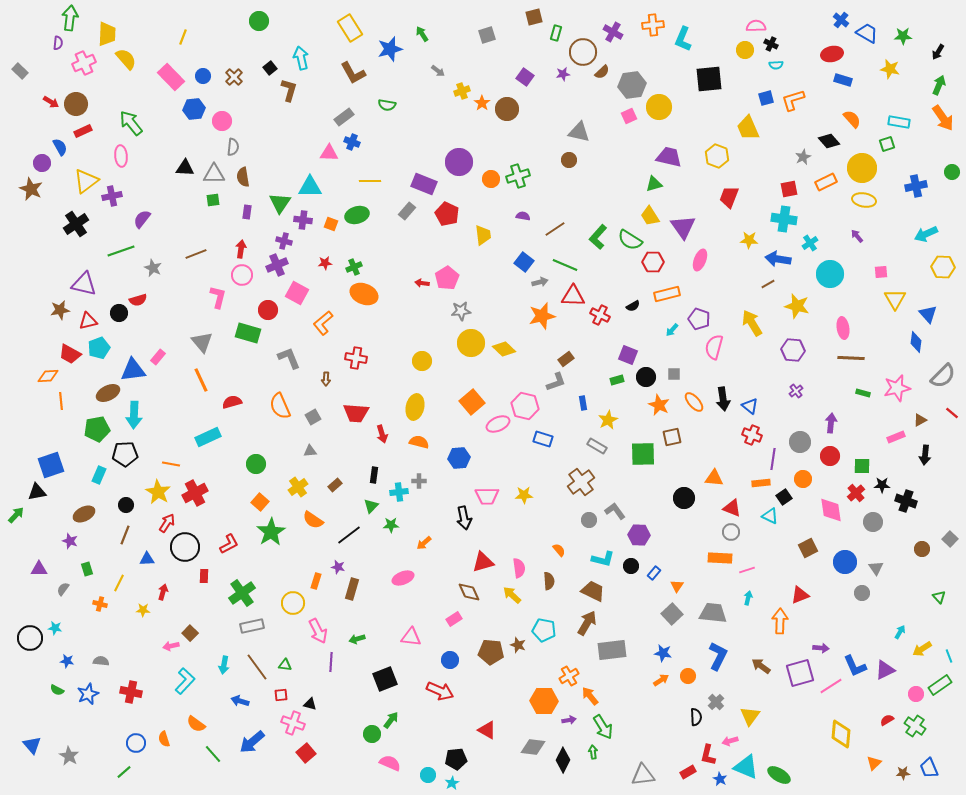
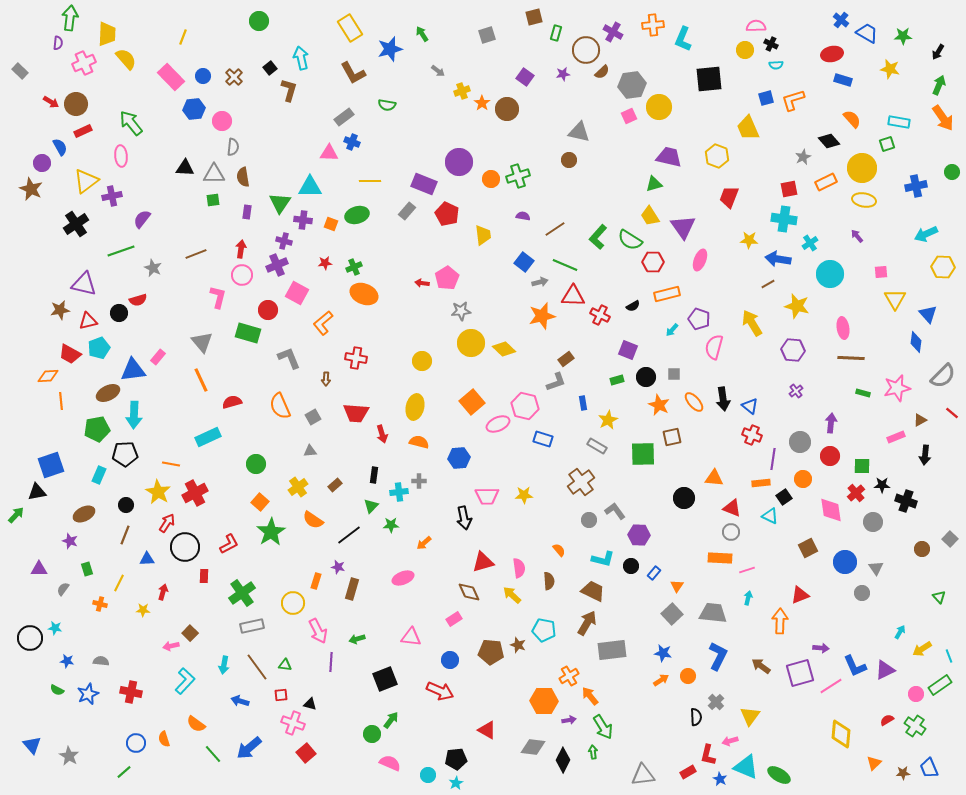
brown circle at (583, 52): moved 3 px right, 2 px up
purple square at (628, 355): moved 5 px up
blue arrow at (252, 742): moved 3 px left, 6 px down
cyan star at (452, 783): moved 4 px right
